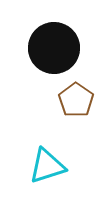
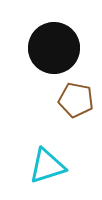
brown pentagon: rotated 24 degrees counterclockwise
